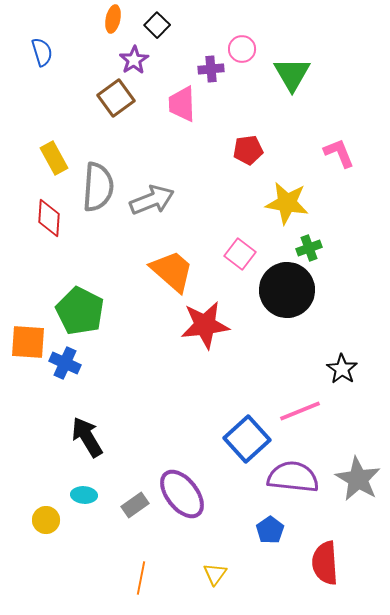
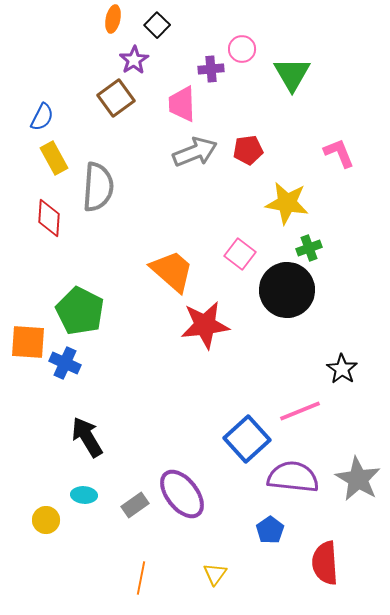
blue semicircle: moved 65 px down; rotated 44 degrees clockwise
gray arrow: moved 43 px right, 48 px up
